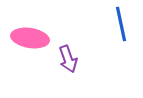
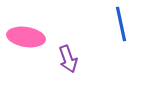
pink ellipse: moved 4 px left, 1 px up
